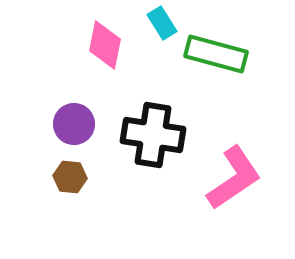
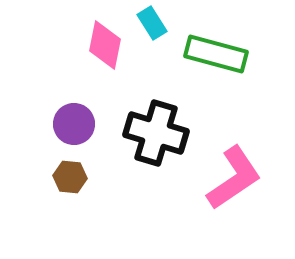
cyan rectangle: moved 10 px left
black cross: moved 3 px right, 2 px up; rotated 8 degrees clockwise
